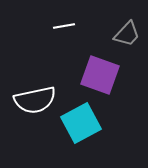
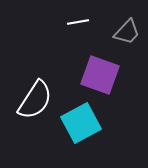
white line: moved 14 px right, 4 px up
gray trapezoid: moved 2 px up
white semicircle: rotated 45 degrees counterclockwise
